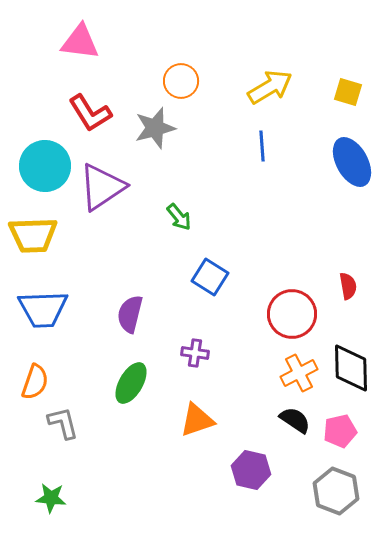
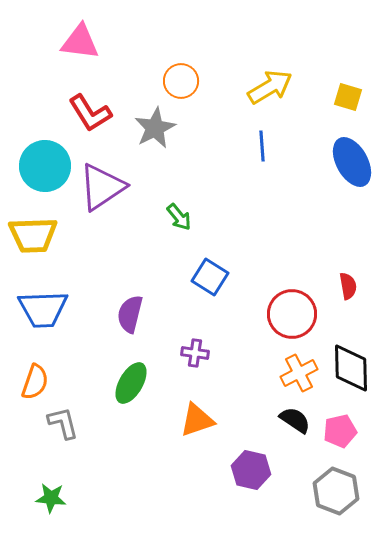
yellow square: moved 5 px down
gray star: rotated 12 degrees counterclockwise
